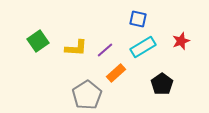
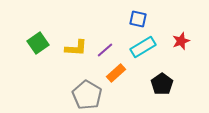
green square: moved 2 px down
gray pentagon: rotated 8 degrees counterclockwise
